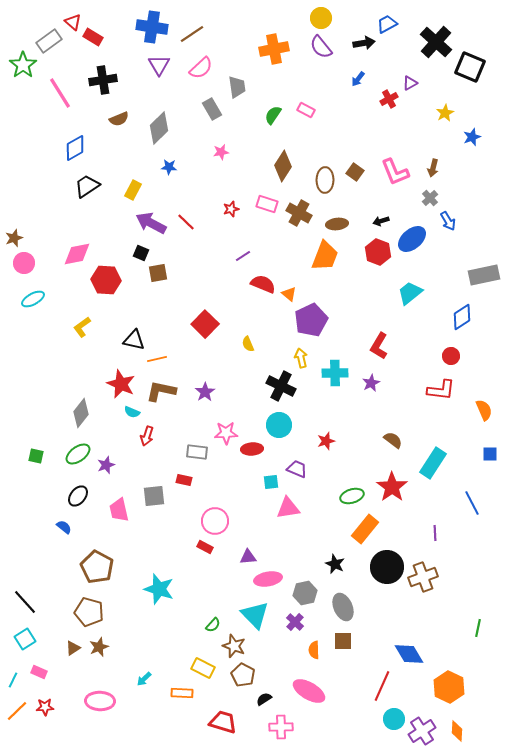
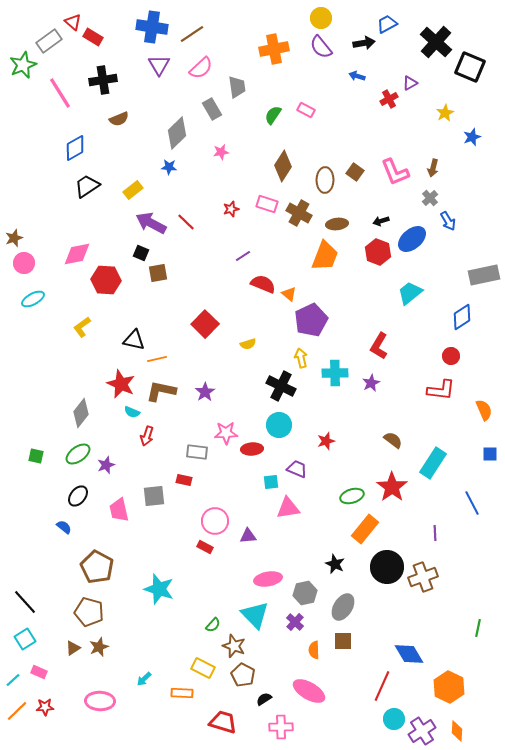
green star at (23, 65): rotated 12 degrees clockwise
blue arrow at (358, 79): moved 1 px left, 3 px up; rotated 70 degrees clockwise
gray diamond at (159, 128): moved 18 px right, 5 px down
yellow rectangle at (133, 190): rotated 24 degrees clockwise
yellow semicircle at (248, 344): rotated 84 degrees counterclockwise
purple triangle at (248, 557): moved 21 px up
gray ellipse at (343, 607): rotated 56 degrees clockwise
cyan line at (13, 680): rotated 21 degrees clockwise
